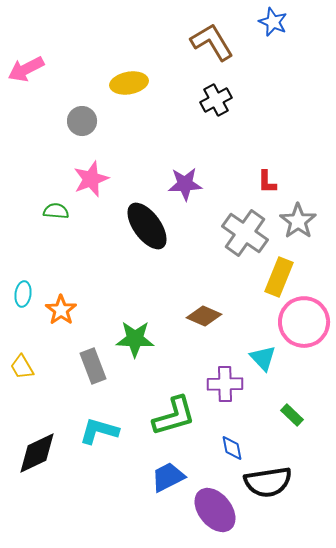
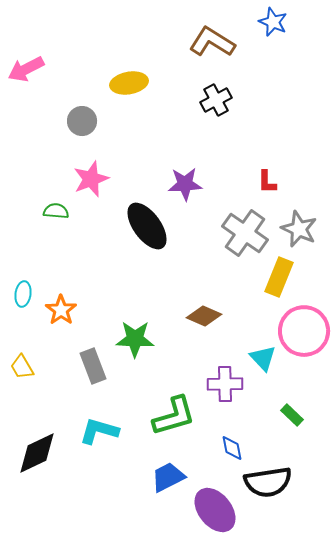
brown L-shape: rotated 27 degrees counterclockwise
gray star: moved 1 px right, 8 px down; rotated 12 degrees counterclockwise
pink circle: moved 9 px down
